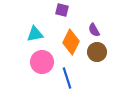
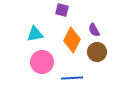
orange diamond: moved 1 px right, 2 px up
blue line: moved 5 px right; rotated 75 degrees counterclockwise
